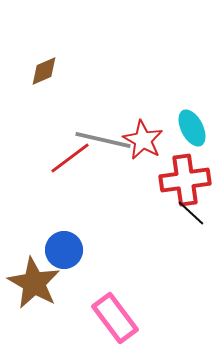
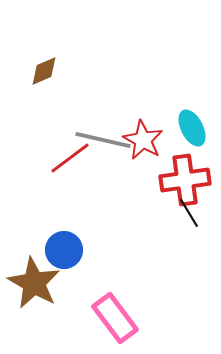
black line: moved 2 px left; rotated 16 degrees clockwise
